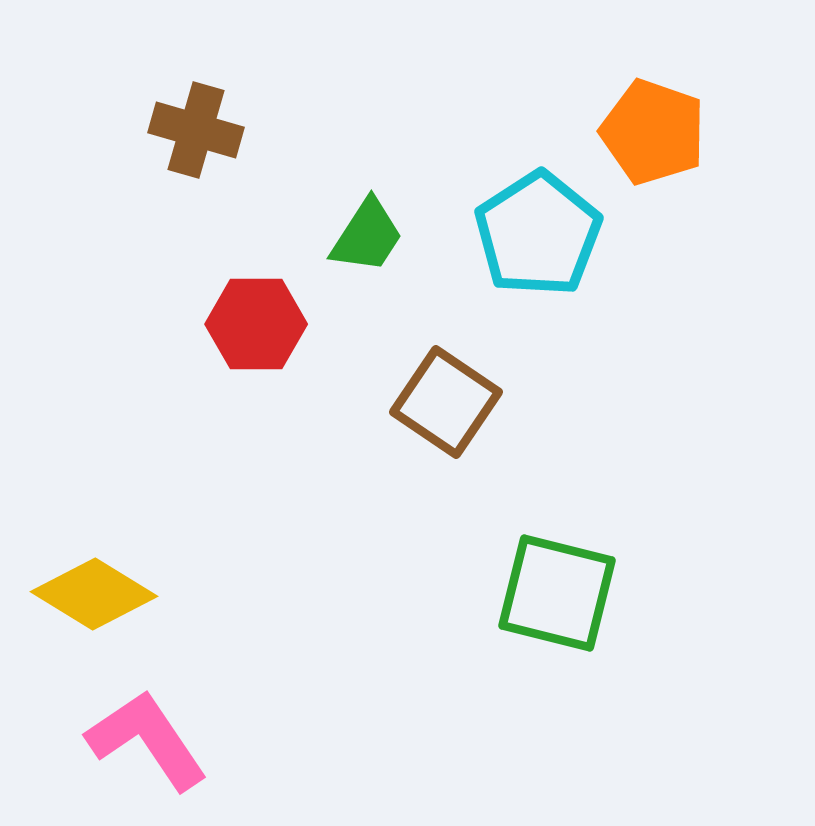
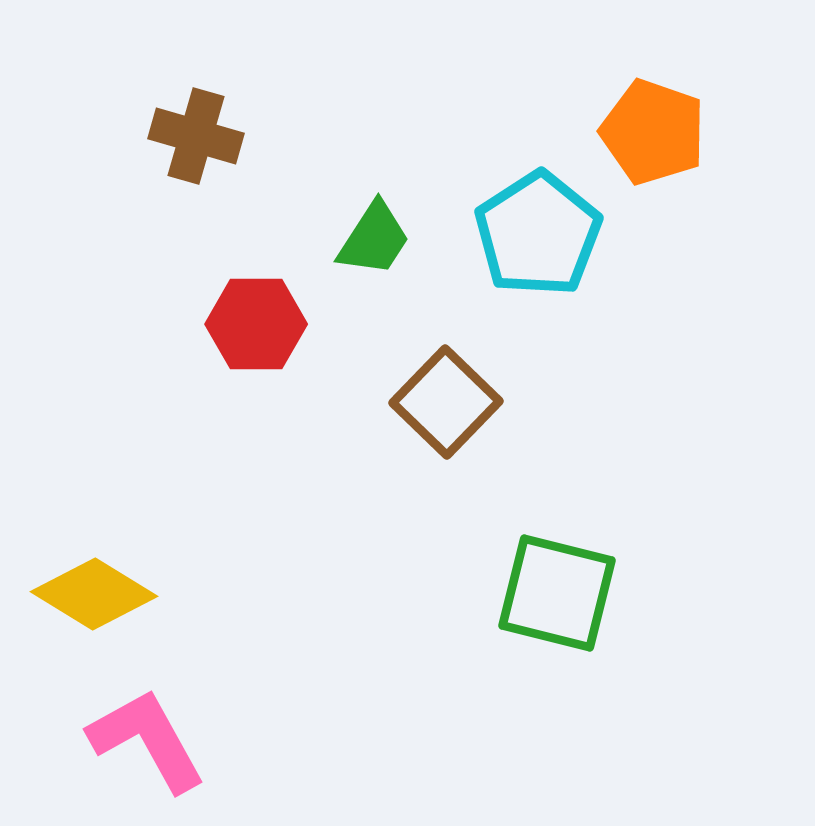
brown cross: moved 6 px down
green trapezoid: moved 7 px right, 3 px down
brown square: rotated 10 degrees clockwise
pink L-shape: rotated 5 degrees clockwise
